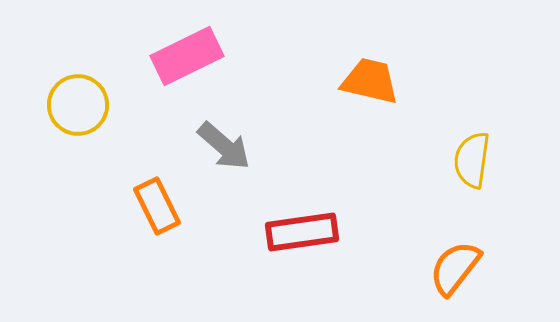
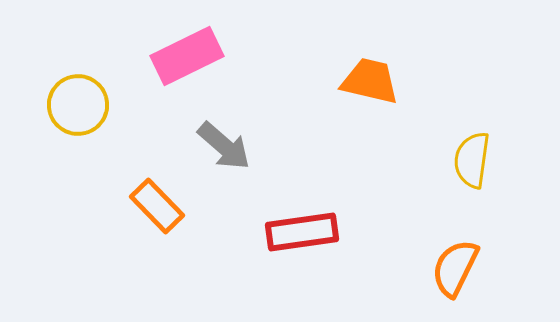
orange rectangle: rotated 18 degrees counterclockwise
orange semicircle: rotated 12 degrees counterclockwise
